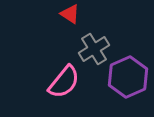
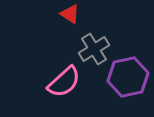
purple hexagon: rotated 12 degrees clockwise
pink semicircle: rotated 9 degrees clockwise
